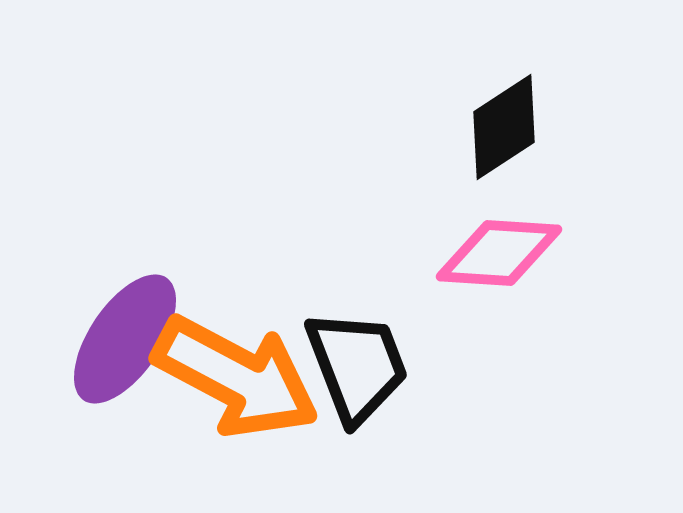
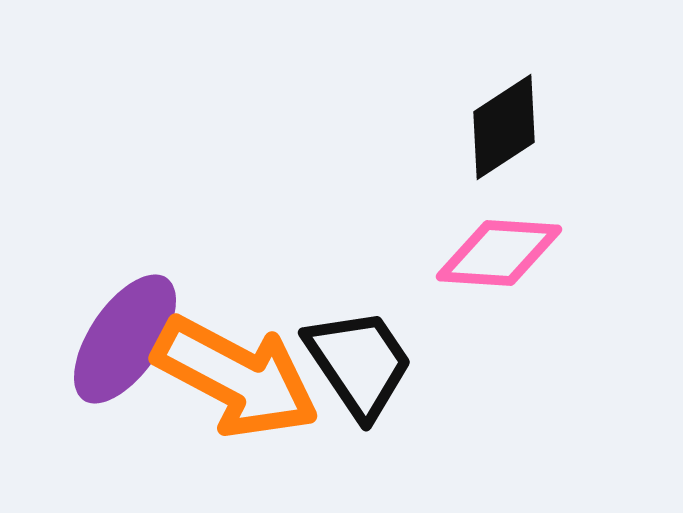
black trapezoid: moved 2 px right, 3 px up; rotated 13 degrees counterclockwise
